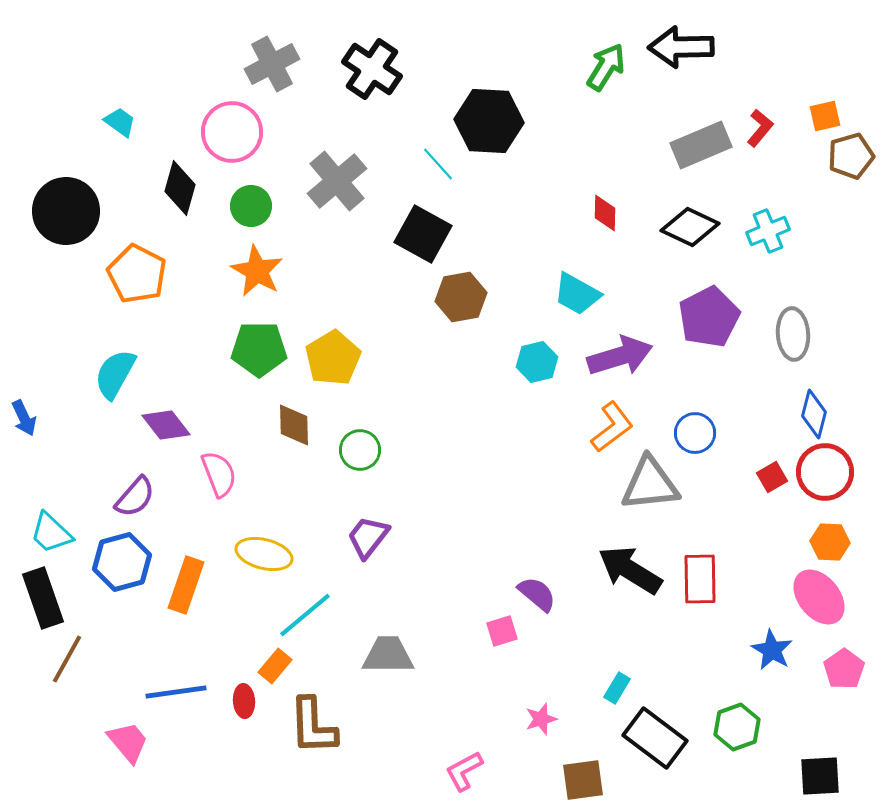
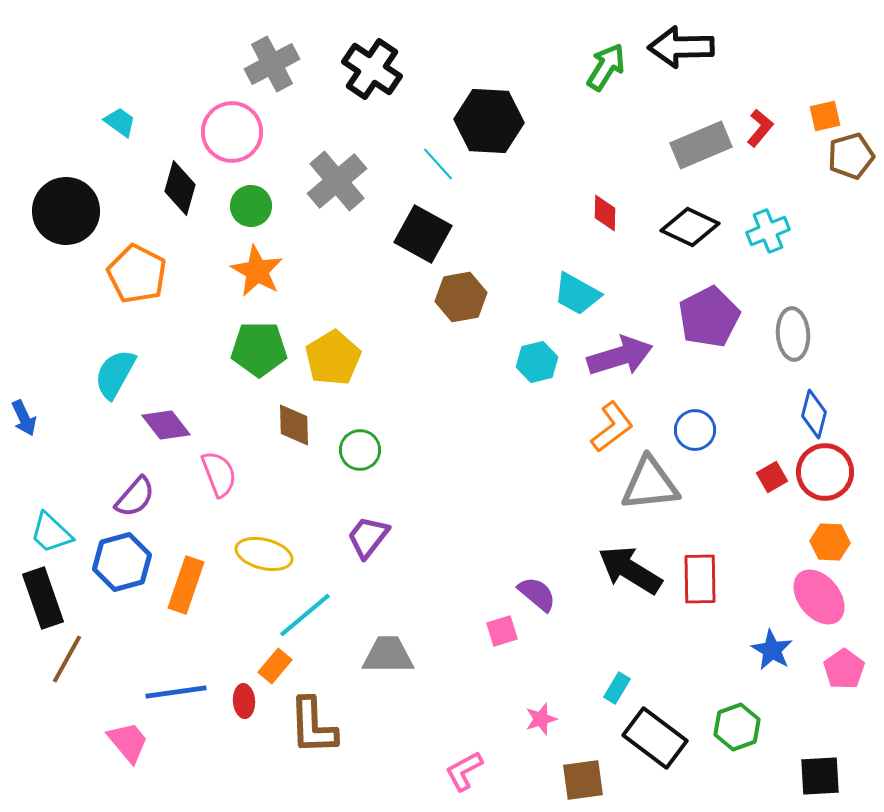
blue circle at (695, 433): moved 3 px up
